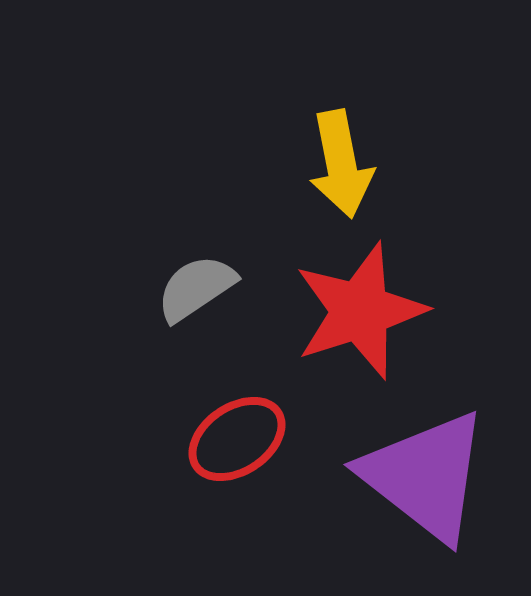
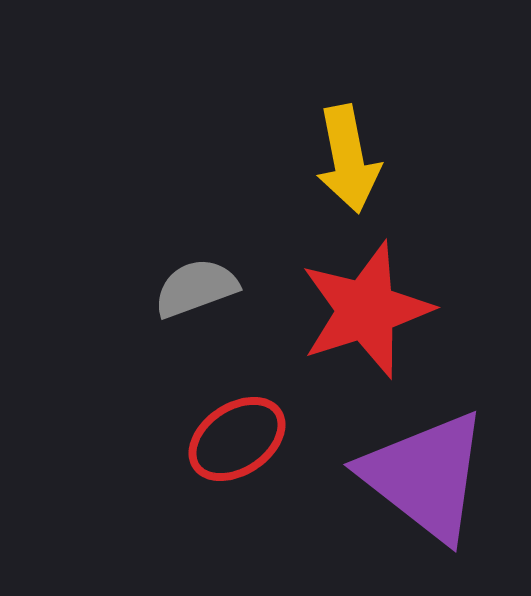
yellow arrow: moved 7 px right, 5 px up
gray semicircle: rotated 14 degrees clockwise
red star: moved 6 px right, 1 px up
